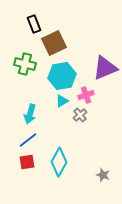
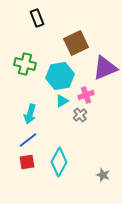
black rectangle: moved 3 px right, 6 px up
brown square: moved 22 px right
cyan hexagon: moved 2 px left
